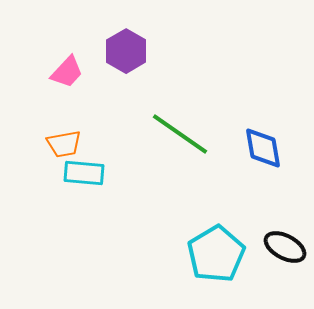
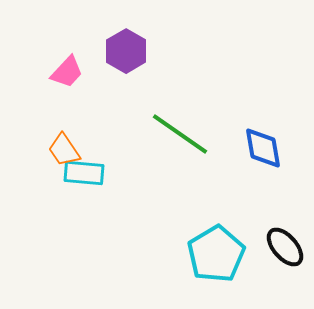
orange trapezoid: moved 6 px down; rotated 66 degrees clockwise
black ellipse: rotated 21 degrees clockwise
